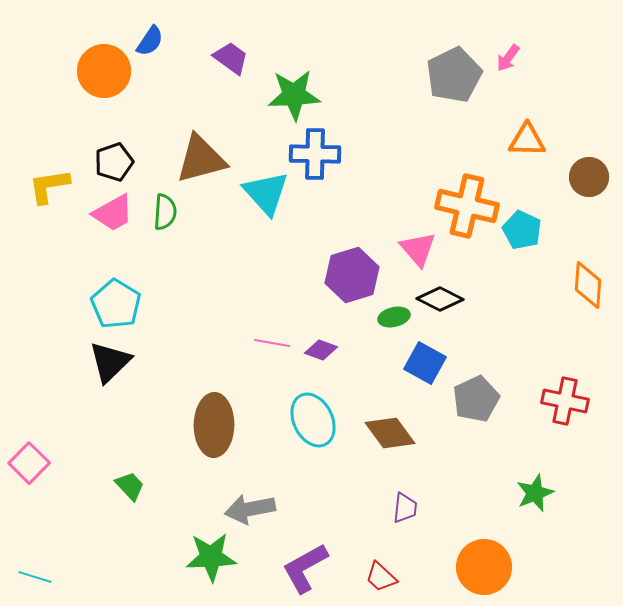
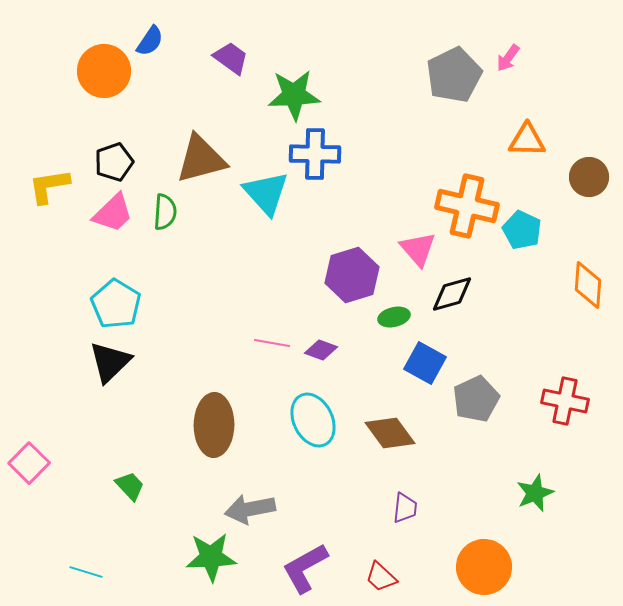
pink trapezoid at (113, 213): rotated 15 degrees counterclockwise
black diamond at (440, 299): moved 12 px right, 5 px up; rotated 42 degrees counterclockwise
cyan line at (35, 577): moved 51 px right, 5 px up
